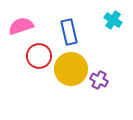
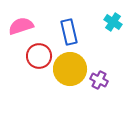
cyan cross: moved 2 px down
yellow circle: moved 1 px left
